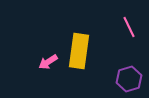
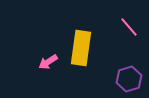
pink line: rotated 15 degrees counterclockwise
yellow rectangle: moved 2 px right, 3 px up
